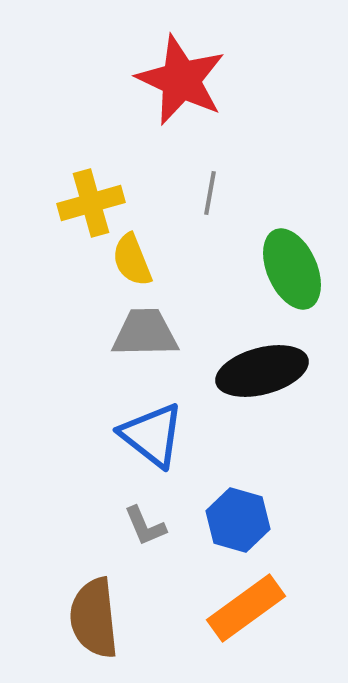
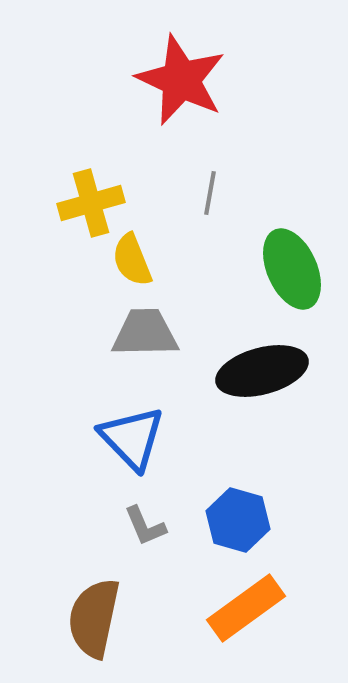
blue triangle: moved 20 px left, 3 px down; rotated 8 degrees clockwise
brown semicircle: rotated 18 degrees clockwise
